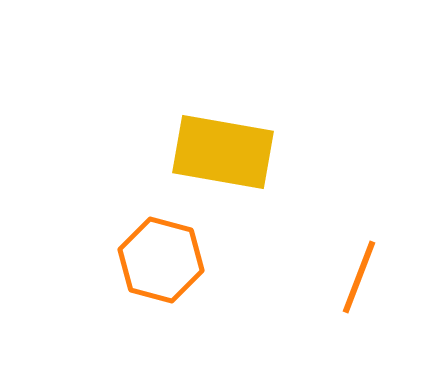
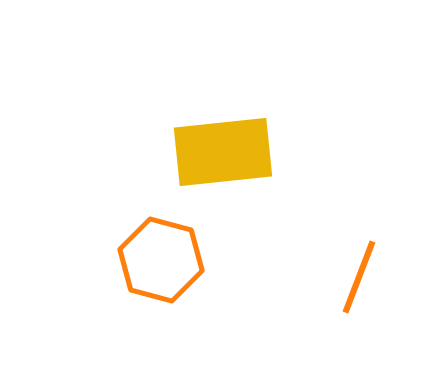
yellow rectangle: rotated 16 degrees counterclockwise
